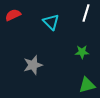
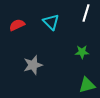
red semicircle: moved 4 px right, 10 px down
